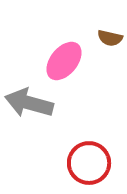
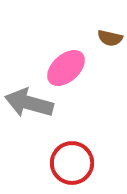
pink ellipse: moved 2 px right, 7 px down; rotated 9 degrees clockwise
red circle: moved 17 px left
